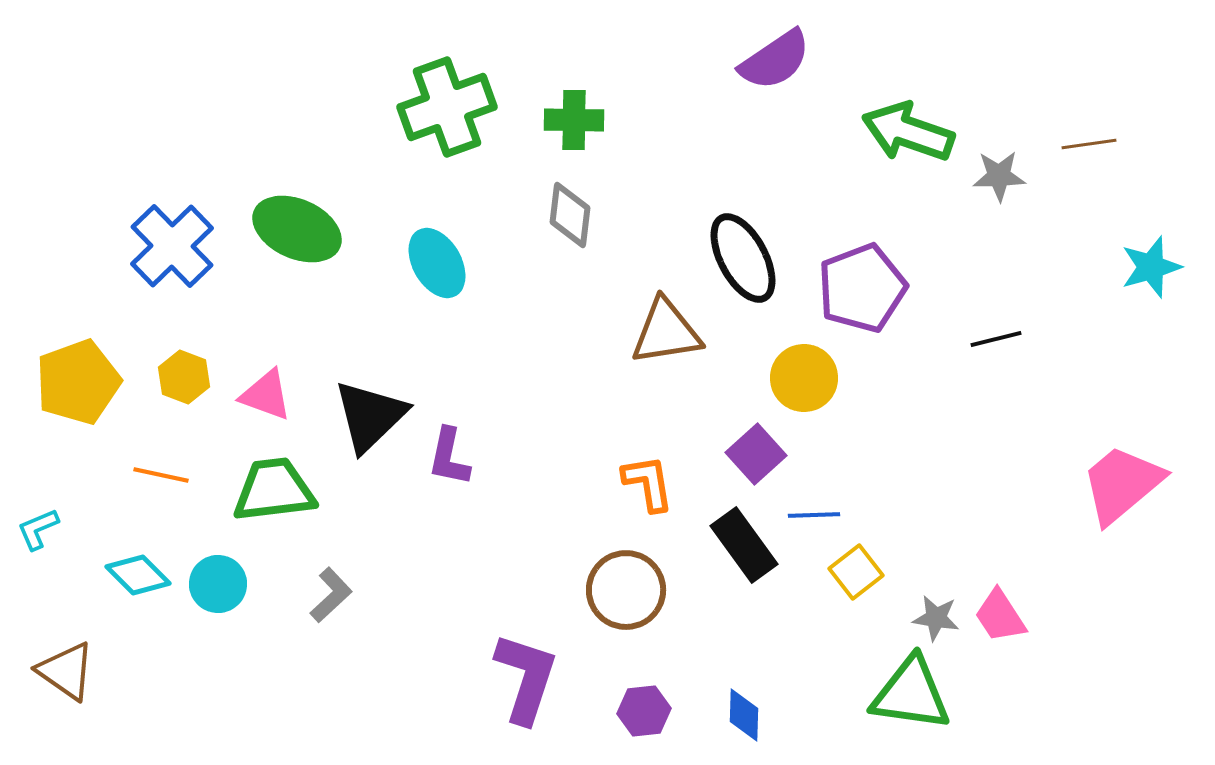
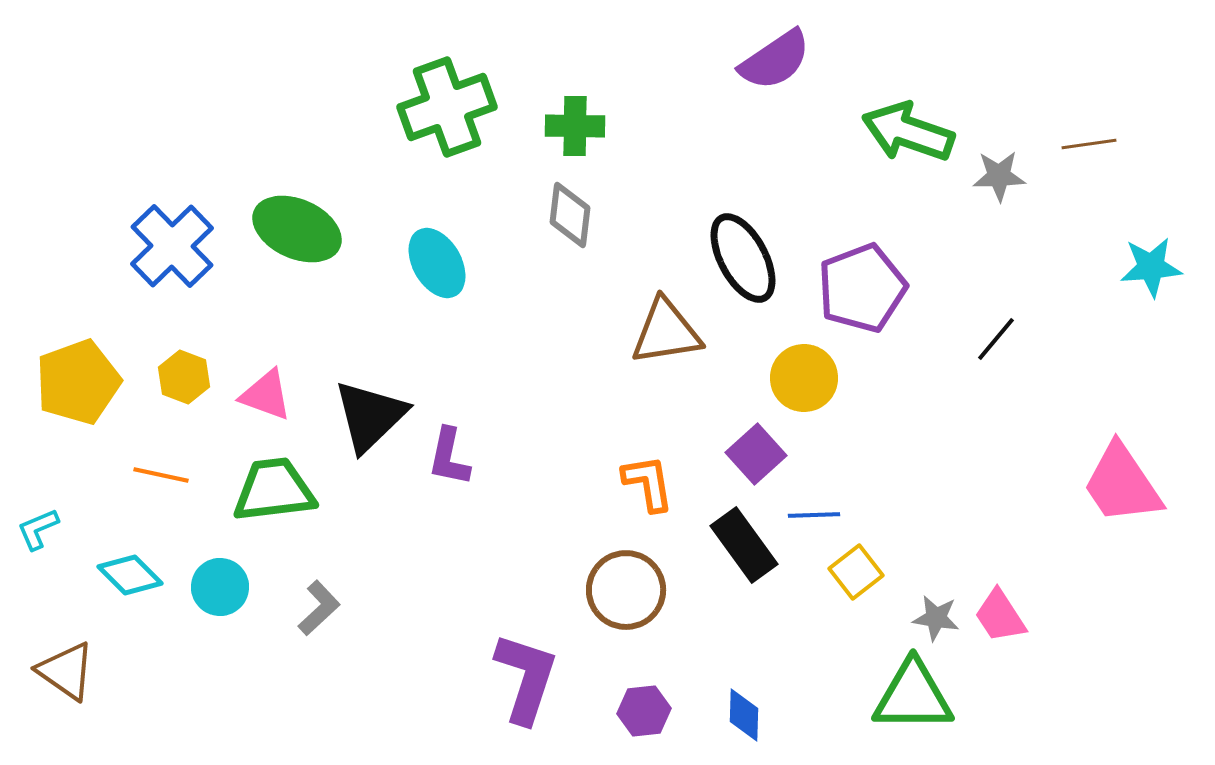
green cross at (574, 120): moved 1 px right, 6 px down
cyan star at (1151, 267): rotated 12 degrees clockwise
black line at (996, 339): rotated 36 degrees counterclockwise
pink trapezoid at (1122, 484): rotated 84 degrees counterclockwise
cyan diamond at (138, 575): moved 8 px left
cyan circle at (218, 584): moved 2 px right, 3 px down
gray L-shape at (331, 595): moved 12 px left, 13 px down
green triangle at (911, 694): moved 2 px right, 2 px down; rotated 8 degrees counterclockwise
